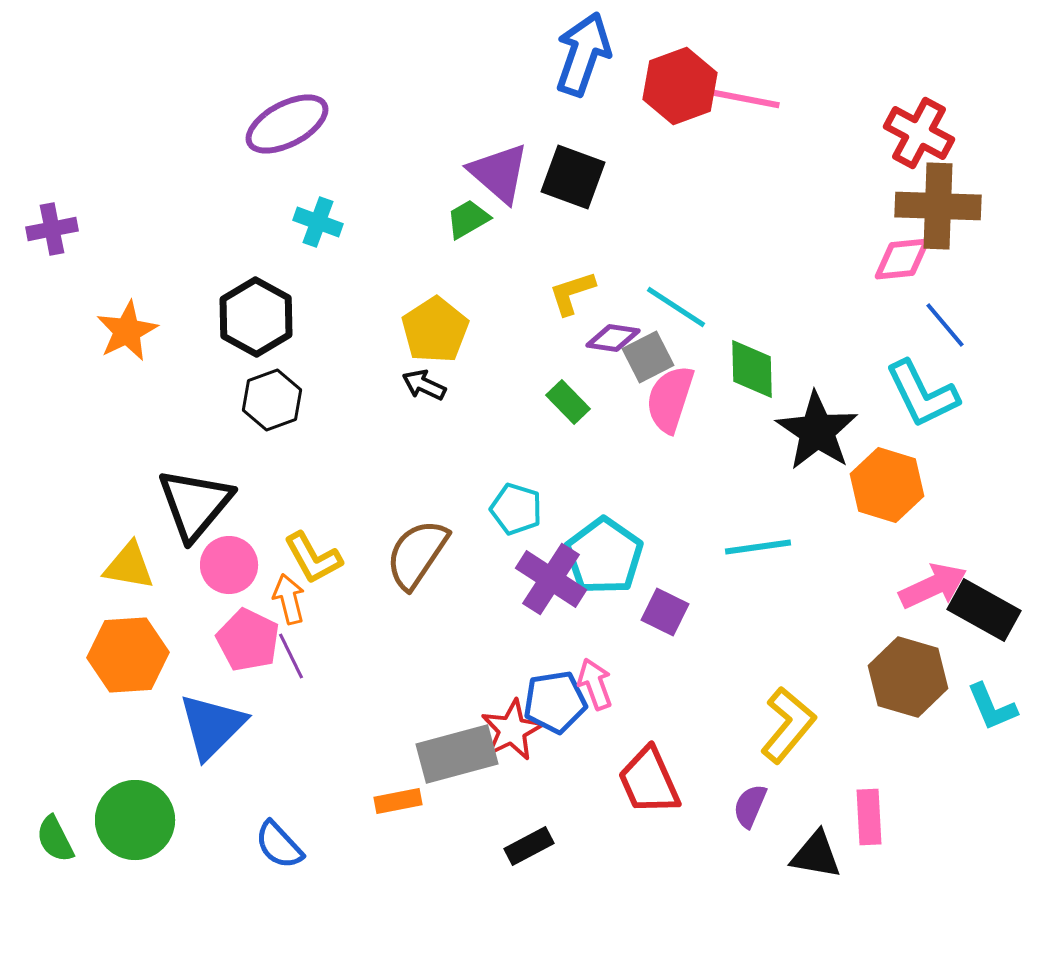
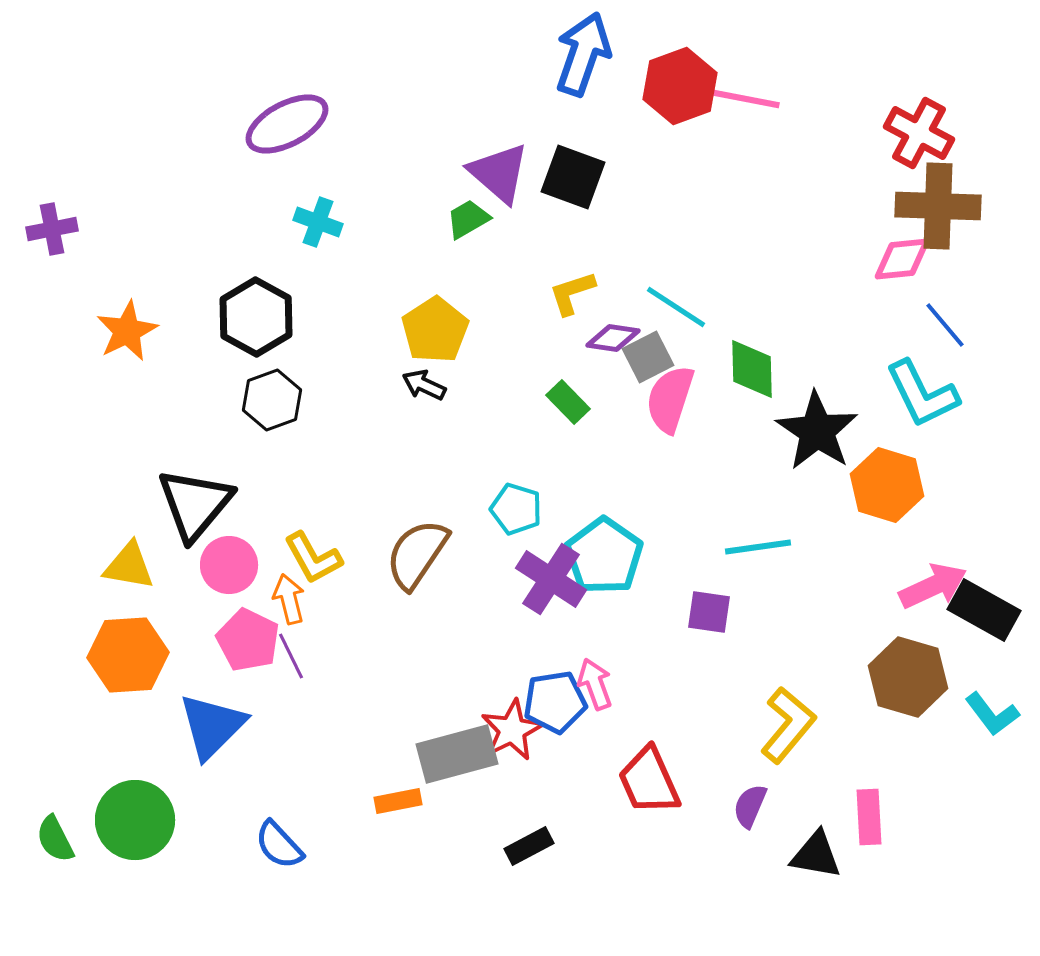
purple square at (665, 612): moved 44 px right; rotated 18 degrees counterclockwise
cyan L-shape at (992, 707): moved 7 px down; rotated 14 degrees counterclockwise
